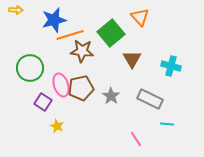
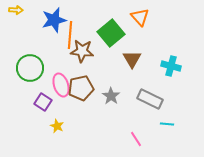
orange line: rotated 68 degrees counterclockwise
